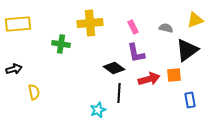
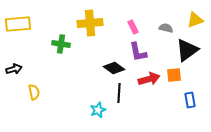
purple L-shape: moved 2 px right, 1 px up
